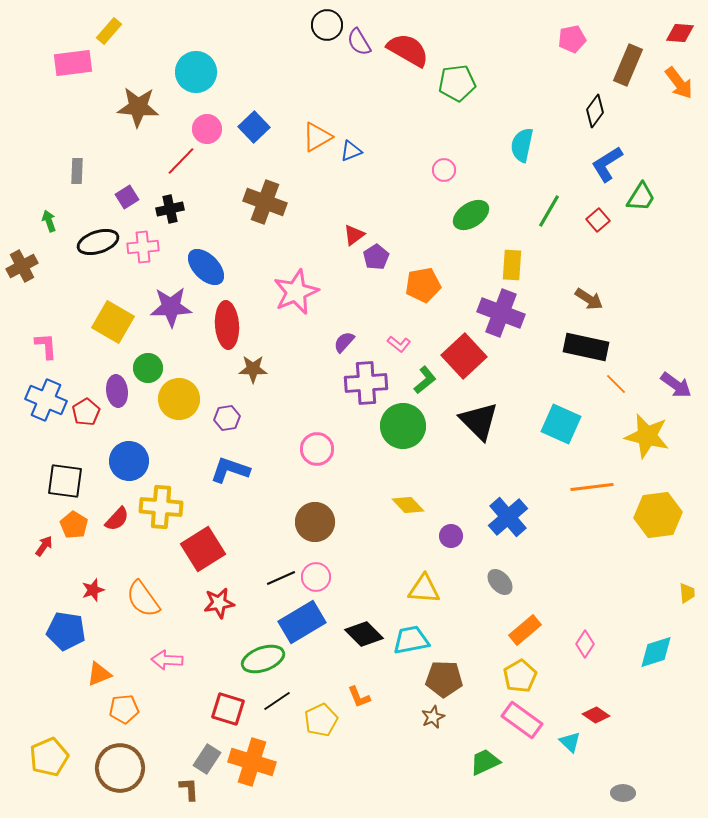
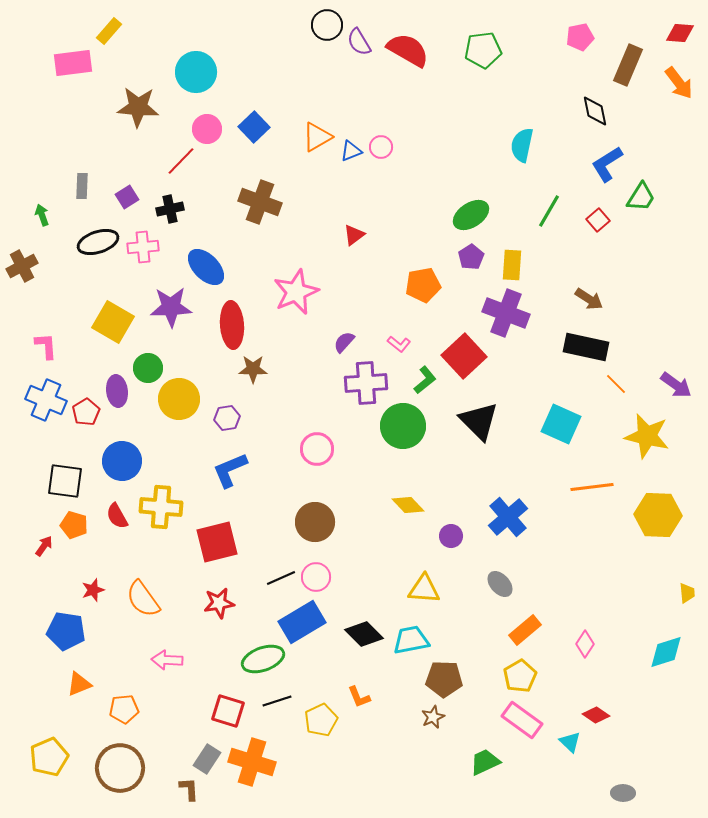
pink pentagon at (572, 39): moved 8 px right, 2 px up
green pentagon at (457, 83): moved 26 px right, 33 px up
black diamond at (595, 111): rotated 48 degrees counterclockwise
pink circle at (444, 170): moved 63 px left, 23 px up
gray rectangle at (77, 171): moved 5 px right, 15 px down
brown cross at (265, 202): moved 5 px left
green arrow at (49, 221): moved 7 px left, 6 px up
purple pentagon at (376, 257): moved 95 px right
purple cross at (501, 313): moved 5 px right
red ellipse at (227, 325): moved 5 px right
blue circle at (129, 461): moved 7 px left
blue L-shape at (230, 470): rotated 42 degrees counterclockwise
yellow hexagon at (658, 515): rotated 9 degrees clockwise
red semicircle at (117, 519): moved 3 px up; rotated 108 degrees clockwise
orange pentagon at (74, 525): rotated 16 degrees counterclockwise
red square at (203, 549): moved 14 px right, 7 px up; rotated 18 degrees clockwise
gray ellipse at (500, 582): moved 2 px down
cyan diamond at (656, 652): moved 10 px right
orange triangle at (99, 674): moved 20 px left, 10 px down
black line at (277, 701): rotated 16 degrees clockwise
red square at (228, 709): moved 2 px down
